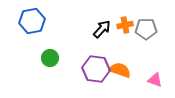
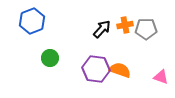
blue hexagon: rotated 10 degrees counterclockwise
pink triangle: moved 6 px right, 3 px up
